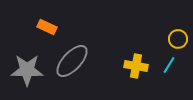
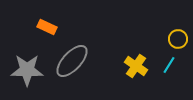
yellow cross: rotated 25 degrees clockwise
